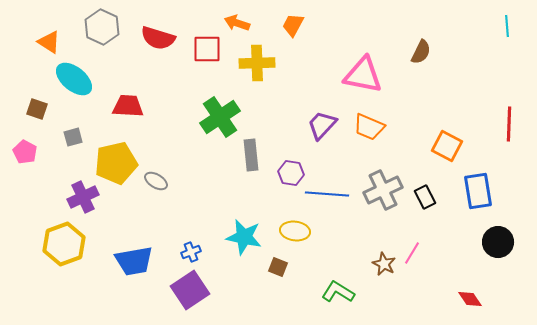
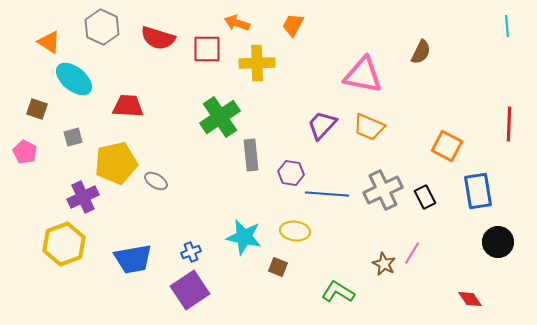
blue trapezoid at (134, 261): moved 1 px left, 2 px up
